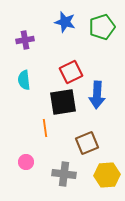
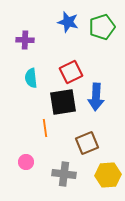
blue star: moved 3 px right
purple cross: rotated 12 degrees clockwise
cyan semicircle: moved 7 px right, 2 px up
blue arrow: moved 1 px left, 2 px down
yellow hexagon: moved 1 px right
